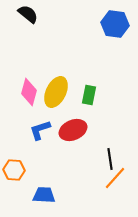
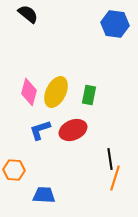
orange line: rotated 25 degrees counterclockwise
